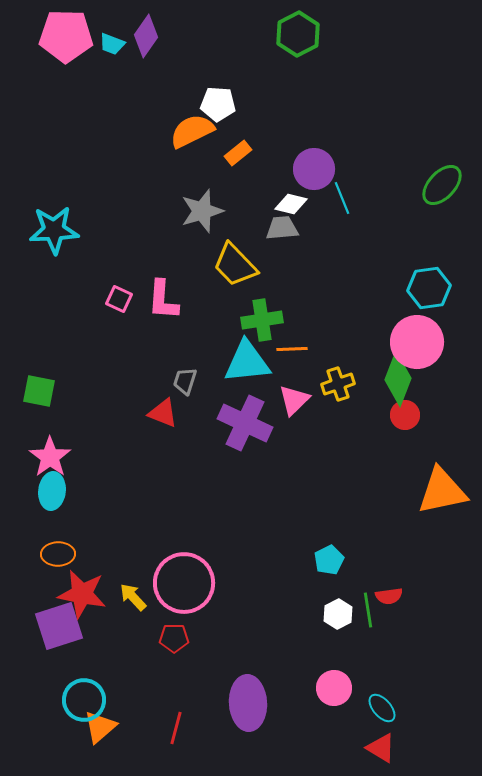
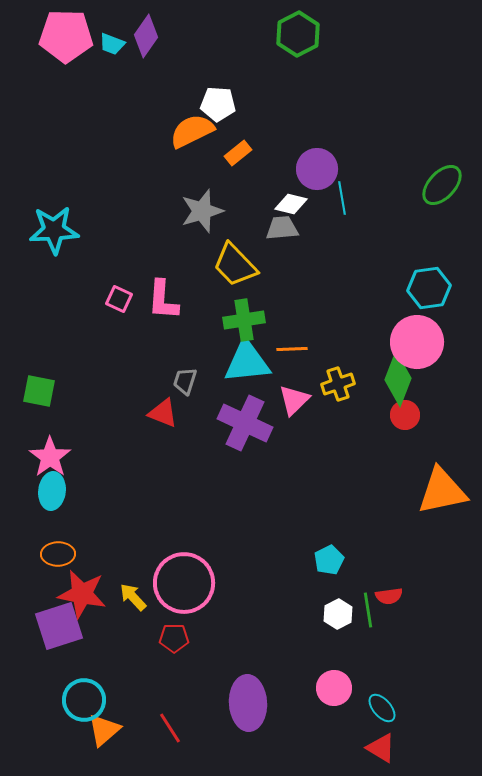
purple circle at (314, 169): moved 3 px right
cyan line at (342, 198): rotated 12 degrees clockwise
green cross at (262, 320): moved 18 px left
orange triangle at (100, 727): moved 4 px right, 3 px down
red line at (176, 728): moved 6 px left; rotated 48 degrees counterclockwise
